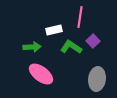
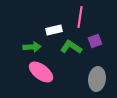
purple square: moved 2 px right; rotated 24 degrees clockwise
pink ellipse: moved 2 px up
